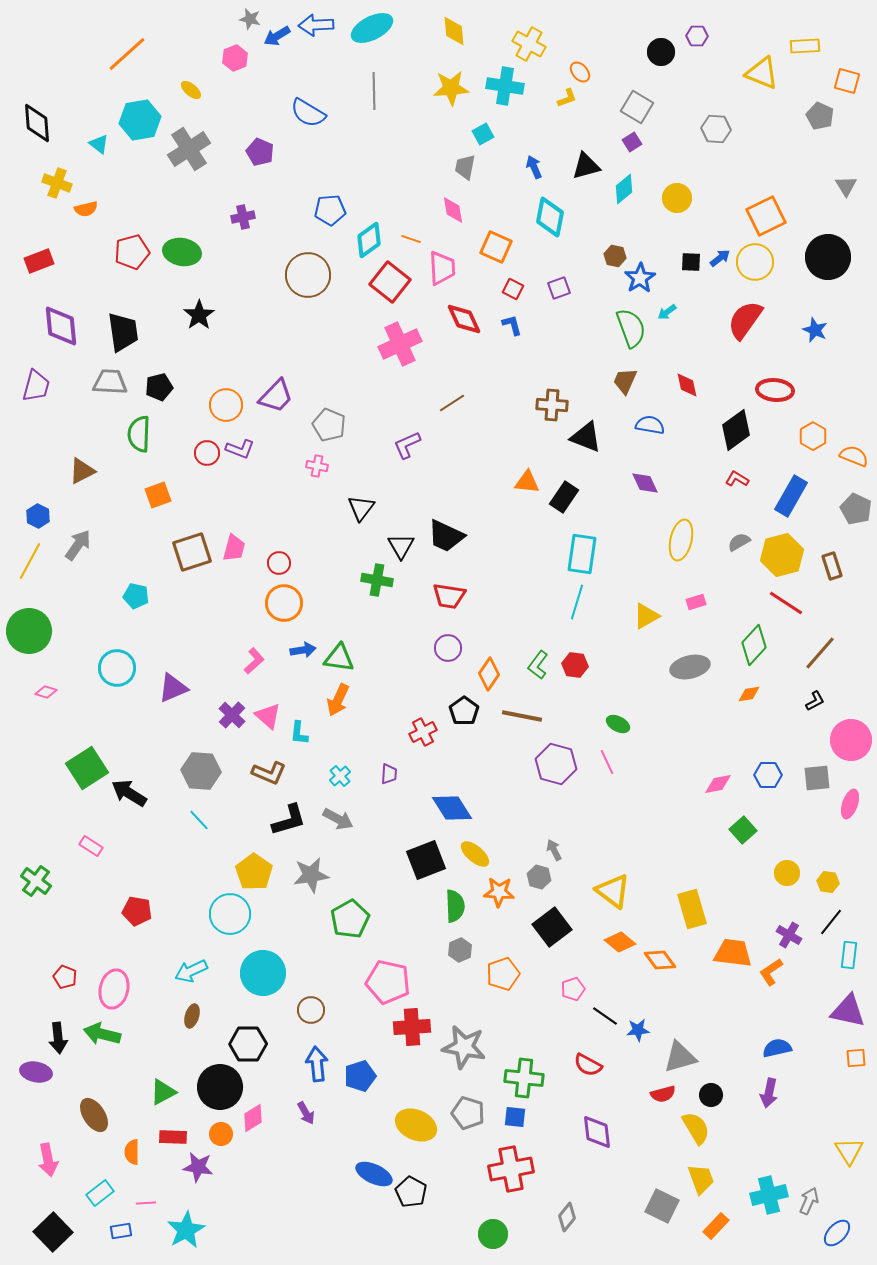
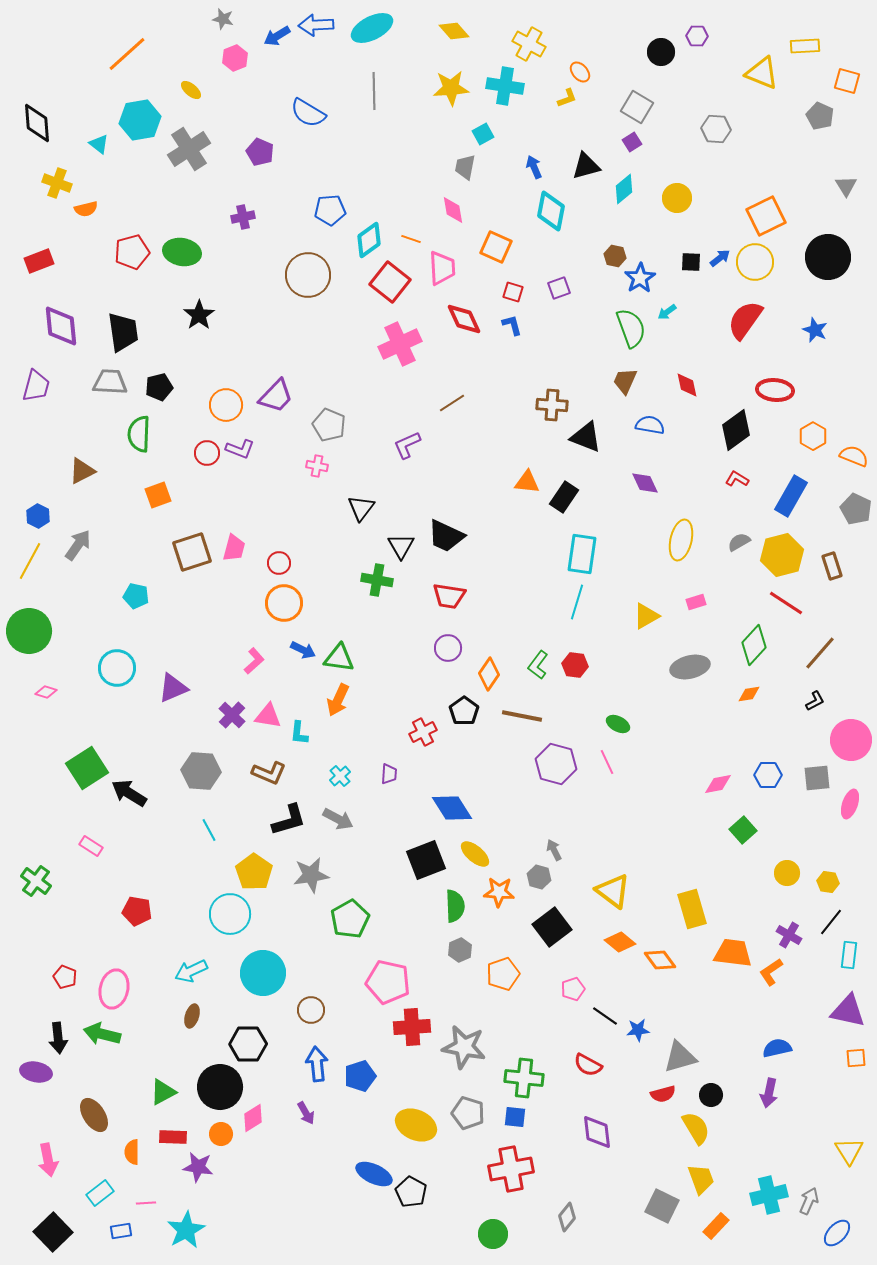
gray star at (250, 19): moved 27 px left
yellow diamond at (454, 31): rotated 36 degrees counterclockwise
cyan diamond at (550, 217): moved 1 px right, 6 px up
red square at (513, 289): moved 3 px down; rotated 10 degrees counterclockwise
blue arrow at (303, 650): rotated 35 degrees clockwise
pink triangle at (268, 716): rotated 32 degrees counterclockwise
cyan line at (199, 820): moved 10 px right, 10 px down; rotated 15 degrees clockwise
